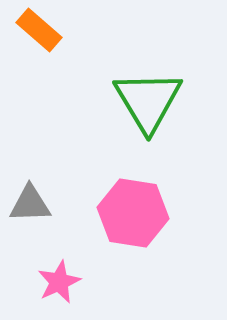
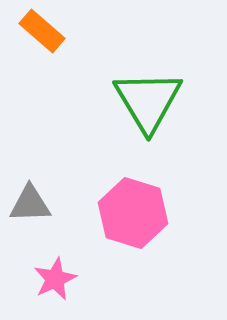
orange rectangle: moved 3 px right, 1 px down
pink hexagon: rotated 8 degrees clockwise
pink star: moved 4 px left, 3 px up
